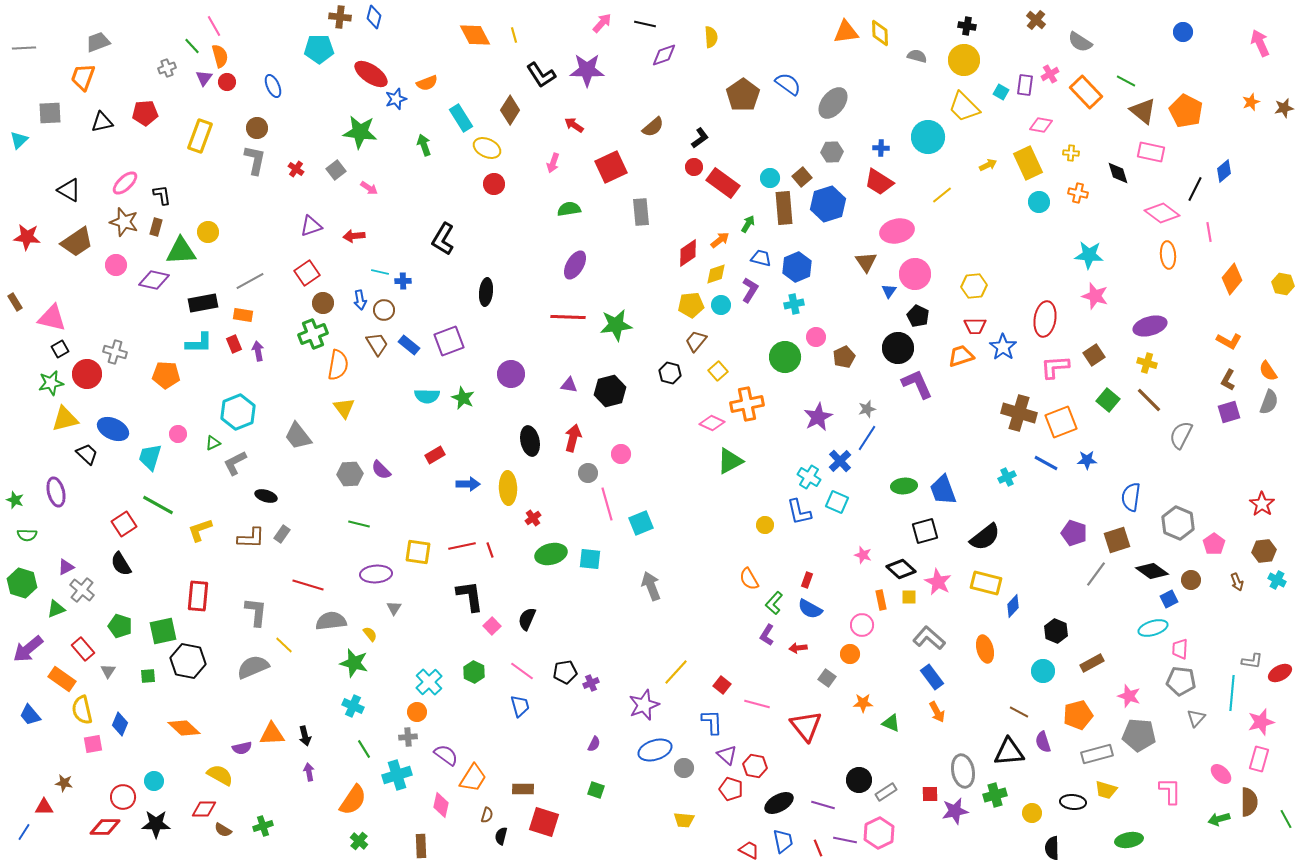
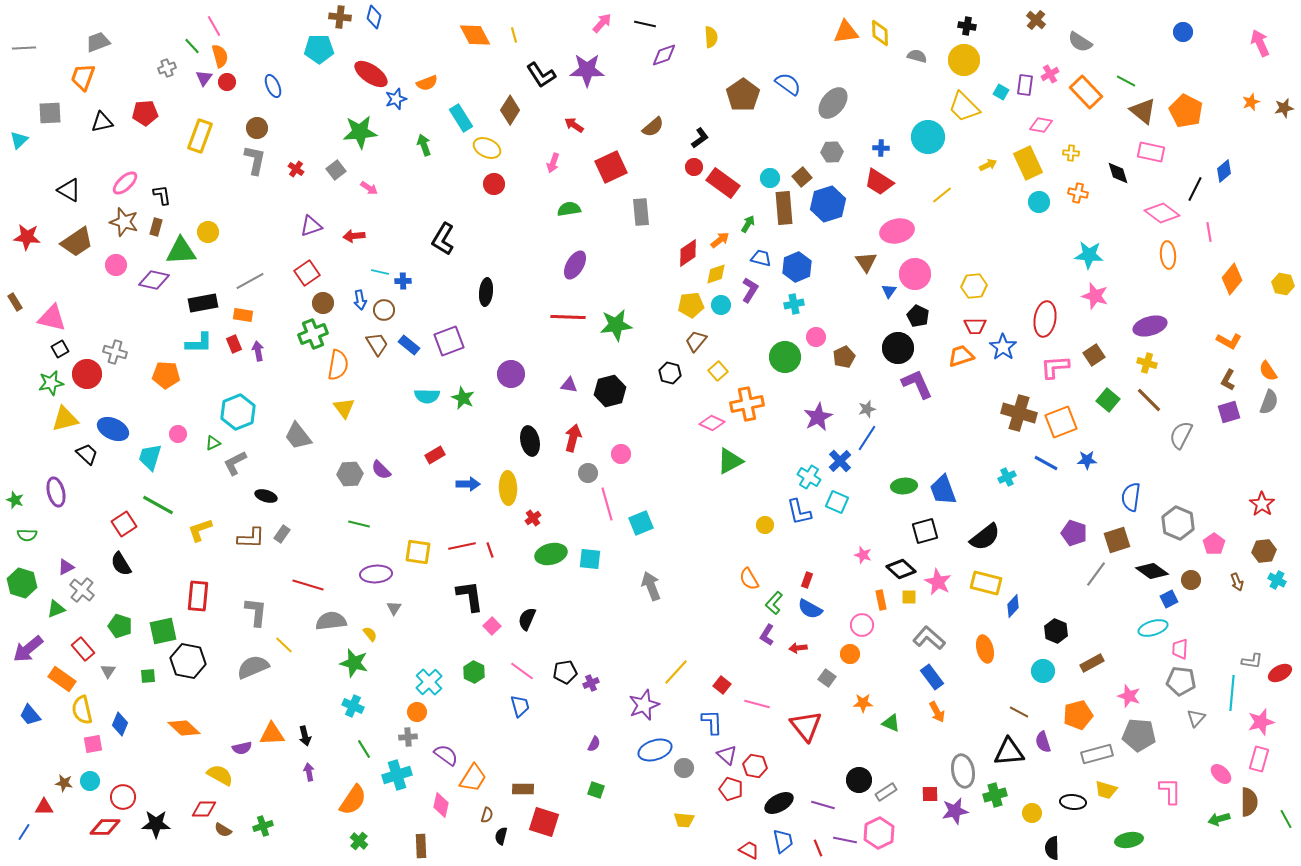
green star at (360, 132): rotated 12 degrees counterclockwise
cyan circle at (154, 781): moved 64 px left
